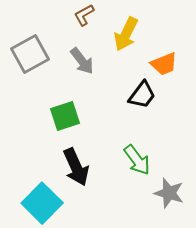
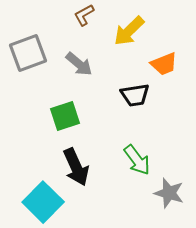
yellow arrow: moved 3 px right, 3 px up; rotated 20 degrees clockwise
gray square: moved 2 px left, 1 px up; rotated 9 degrees clockwise
gray arrow: moved 3 px left, 3 px down; rotated 12 degrees counterclockwise
black trapezoid: moved 7 px left; rotated 44 degrees clockwise
cyan square: moved 1 px right, 1 px up
